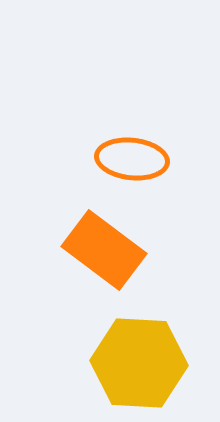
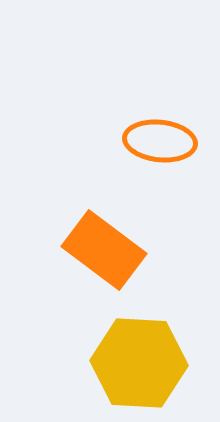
orange ellipse: moved 28 px right, 18 px up
